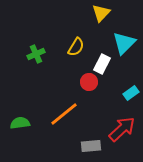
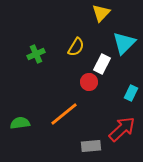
cyan rectangle: rotated 28 degrees counterclockwise
